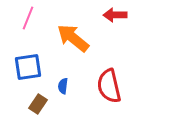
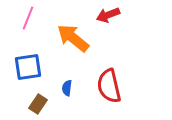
red arrow: moved 7 px left; rotated 20 degrees counterclockwise
blue semicircle: moved 4 px right, 2 px down
